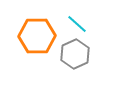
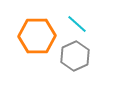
gray hexagon: moved 2 px down
